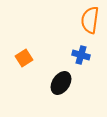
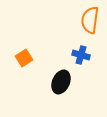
black ellipse: moved 1 px up; rotated 10 degrees counterclockwise
